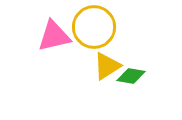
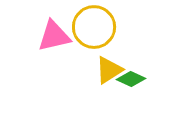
yellow triangle: moved 2 px right, 4 px down
green diamond: moved 3 px down; rotated 16 degrees clockwise
